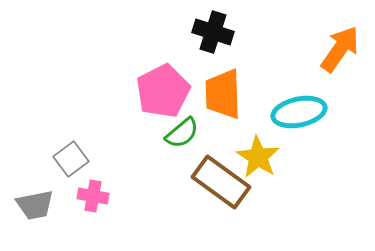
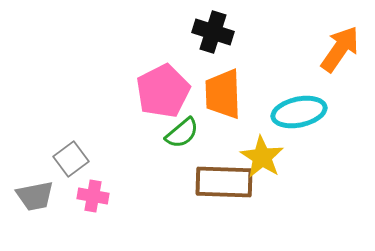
yellow star: moved 4 px right
brown rectangle: moved 3 px right; rotated 34 degrees counterclockwise
gray trapezoid: moved 9 px up
